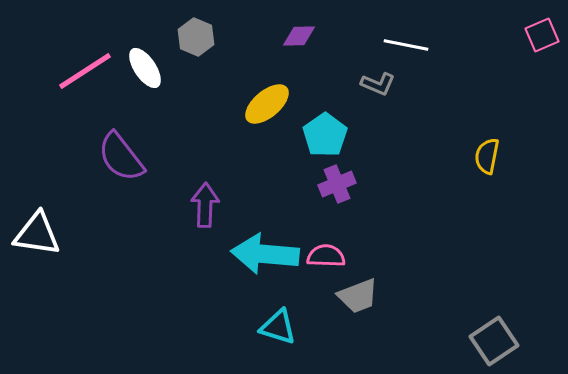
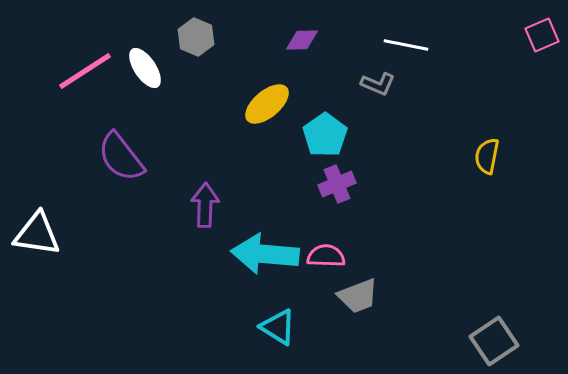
purple diamond: moved 3 px right, 4 px down
cyan triangle: rotated 15 degrees clockwise
